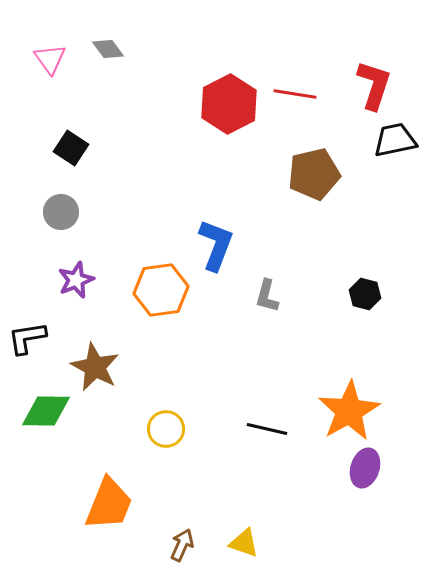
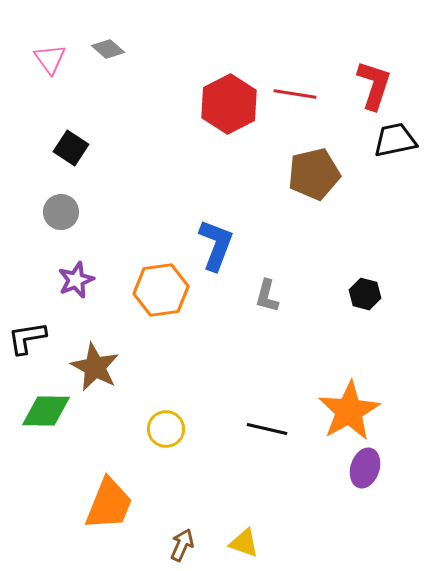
gray diamond: rotated 12 degrees counterclockwise
